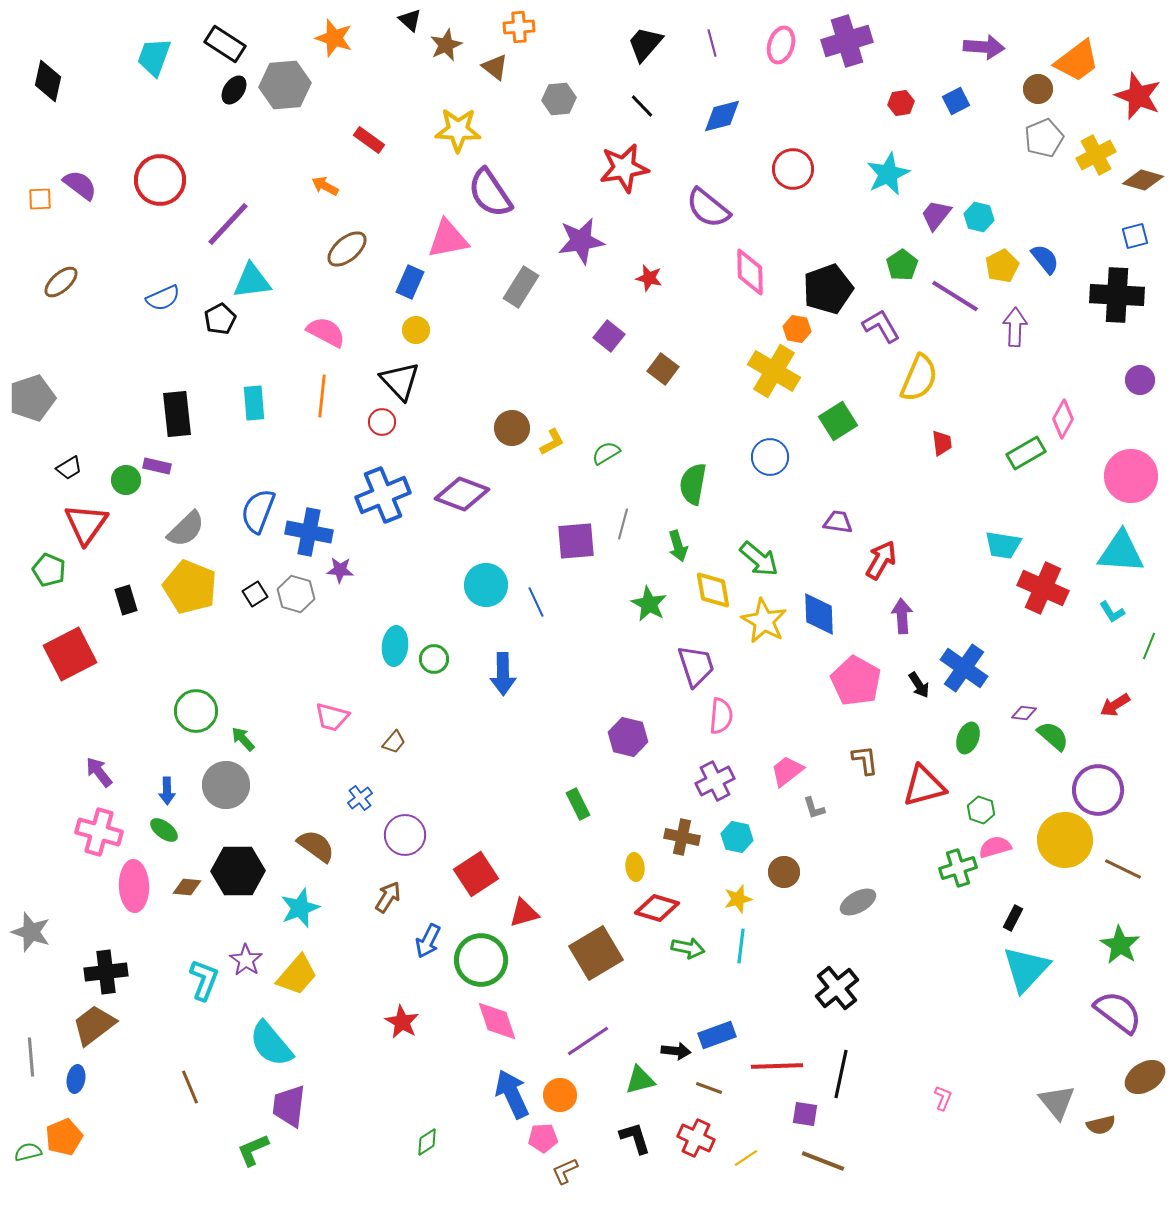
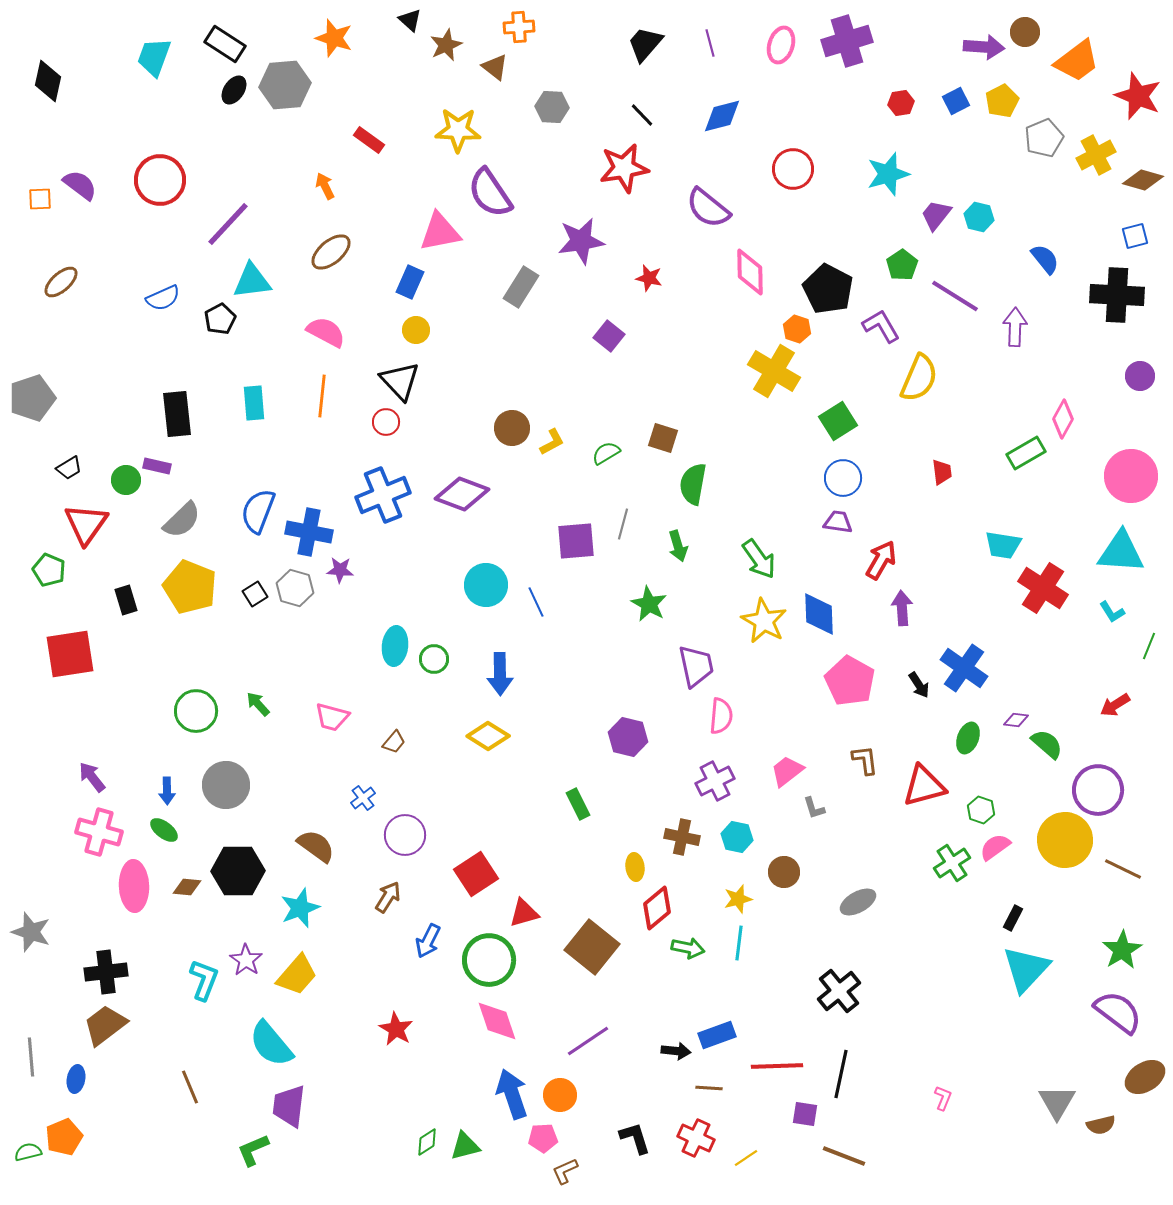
purple line at (712, 43): moved 2 px left
brown circle at (1038, 89): moved 13 px left, 57 px up
gray hexagon at (559, 99): moved 7 px left, 8 px down; rotated 8 degrees clockwise
black line at (642, 106): moved 9 px down
cyan star at (888, 174): rotated 9 degrees clockwise
orange arrow at (325, 186): rotated 36 degrees clockwise
pink triangle at (448, 239): moved 8 px left, 7 px up
brown ellipse at (347, 249): moved 16 px left, 3 px down
yellow pentagon at (1002, 266): moved 165 px up
black pentagon at (828, 289): rotated 24 degrees counterclockwise
orange hexagon at (797, 329): rotated 8 degrees clockwise
brown square at (663, 369): moved 69 px down; rotated 20 degrees counterclockwise
purple circle at (1140, 380): moved 4 px up
red circle at (382, 422): moved 4 px right
red trapezoid at (942, 443): moved 29 px down
blue circle at (770, 457): moved 73 px right, 21 px down
gray semicircle at (186, 529): moved 4 px left, 9 px up
green arrow at (759, 559): rotated 15 degrees clockwise
red cross at (1043, 588): rotated 9 degrees clockwise
yellow diamond at (713, 590): moved 225 px left, 146 px down; rotated 48 degrees counterclockwise
gray hexagon at (296, 594): moved 1 px left, 6 px up
purple arrow at (902, 616): moved 8 px up
red square at (70, 654): rotated 18 degrees clockwise
purple trapezoid at (696, 666): rotated 6 degrees clockwise
blue arrow at (503, 674): moved 3 px left
pink pentagon at (856, 681): moved 6 px left
purple diamond at (1024, 713): moved 8 px left, 7 px down
green semicircle at (1053, 736): moved 6 px left, 8 px down
green arrow at (243, 739): moved 15 px right, 35 px up
purple arrow at (99, 772): moved 7 px left, 5 px down
blue cross at (360, 798): moved 3 px right
pink semicircle at (995, 847): rotated 20 degrees counterclockwise
green cross at (958, 868): moved 6 px left, 5 px up; rotated 15 degrees counterclockwise
red diamond at (657, 908): rotated 57 degrees counterclockwise
green star at (1120, 945): moved 2 px right, 5 px down; rotated 9 degrees clockwise
cyan line at (741, 946): moved 2 px left, 3 px up
brown square at (596, 953): moved 4 px left, 6 px up; rotated 20 degrees counterclockwise
green circle at (481, 960): moved 8 px right
black cross at (837, 988): moved 2 px right, 3 px down
red star at (402, 1022): moved 6 px left, 7 px down
brown trapezoid at (94, 1025): moved 11 px right
green triangle at (640, 1080): moved 175 px left, 66 px down
brown line at (709, 1088): rotated 16 degrees counterclockwise
blue arrow at (512, 1094): rotated 6 degrees clockwise
gray triangle at (1057, 1102): rotated 9 degrees clockwise
brown line at (823, 1161): moved 21 px right, 5 px up
